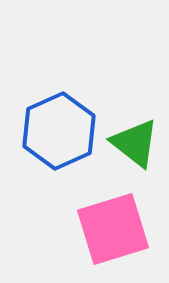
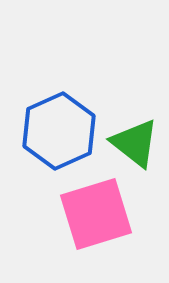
pink square: moved 17 px left, 15 px up
